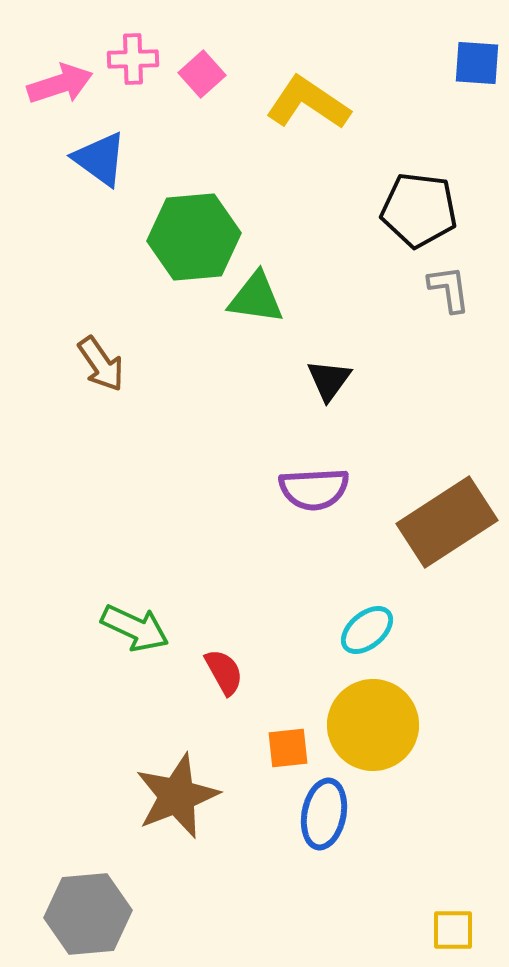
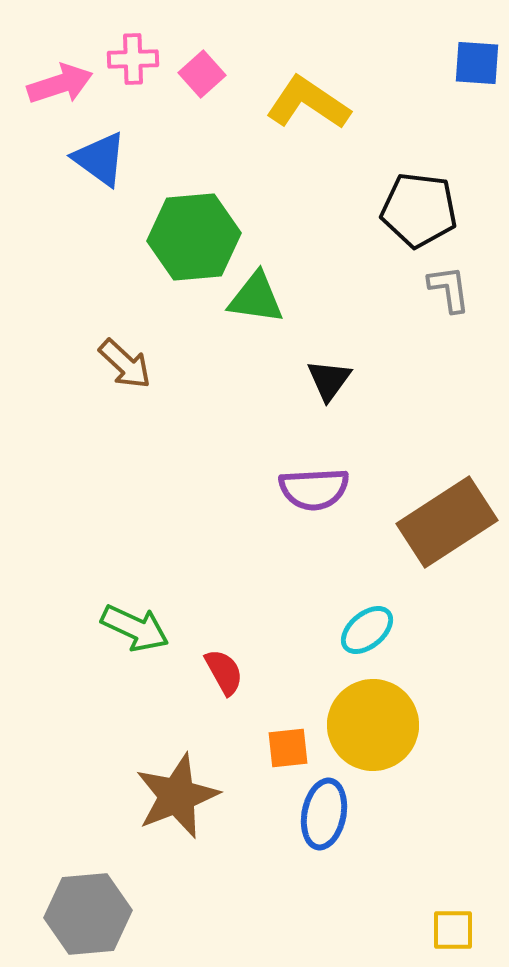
brown arrow: moved 24 px right; rotated 12 degrees counterclockwise
